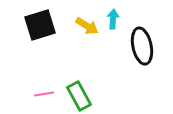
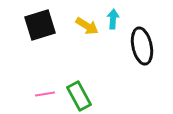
pink line: moved 1 px right
